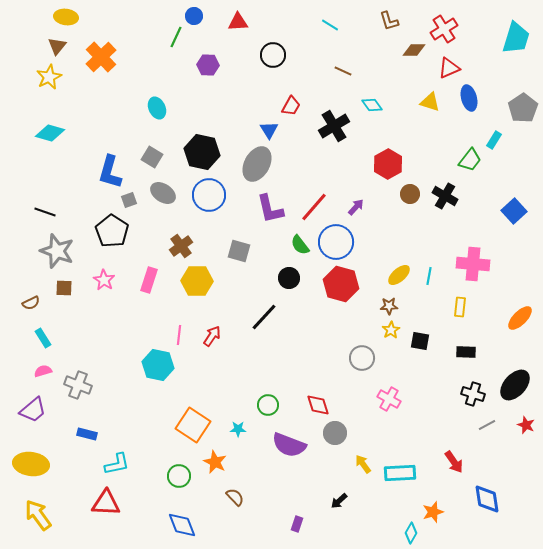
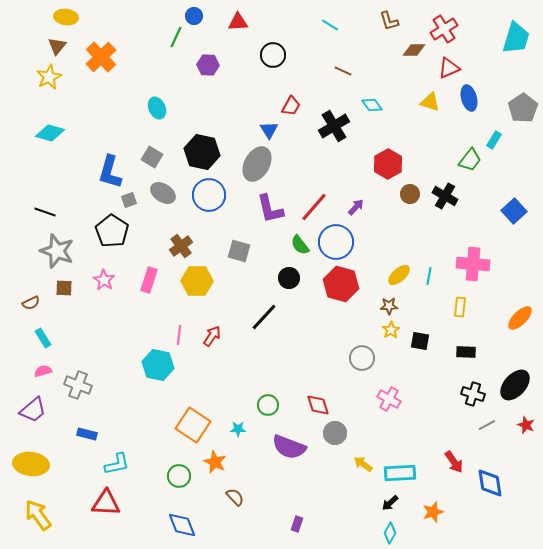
purple semicircle at (289, 445): moved 2 px down
yellow arrow at (363, 464): rotated 18 degrees counterclockwise
blue diamond at (487, 499): moved 3 px right, 16 px up
black arrow at (339, 501): moved 51 px right, 2 px down
cyan diamond at (411, 533): moved 21 px left
